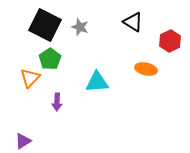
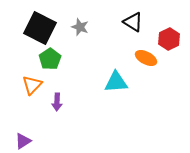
black square: moved 5 px left, 3 px down
red hexagon: moved 1 px left, 2 px up
orange ellipse: moved 11 px up; rotated 15 degrees clockwise
orange triangle: moved 2 px right, 7 px down
cyan triangle: moved 19 px right
